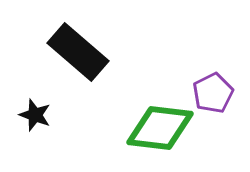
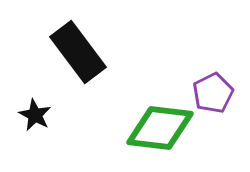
black rectangle: rotated 12 degrees clockwise
black star: rotated 8 degrees clockwise
